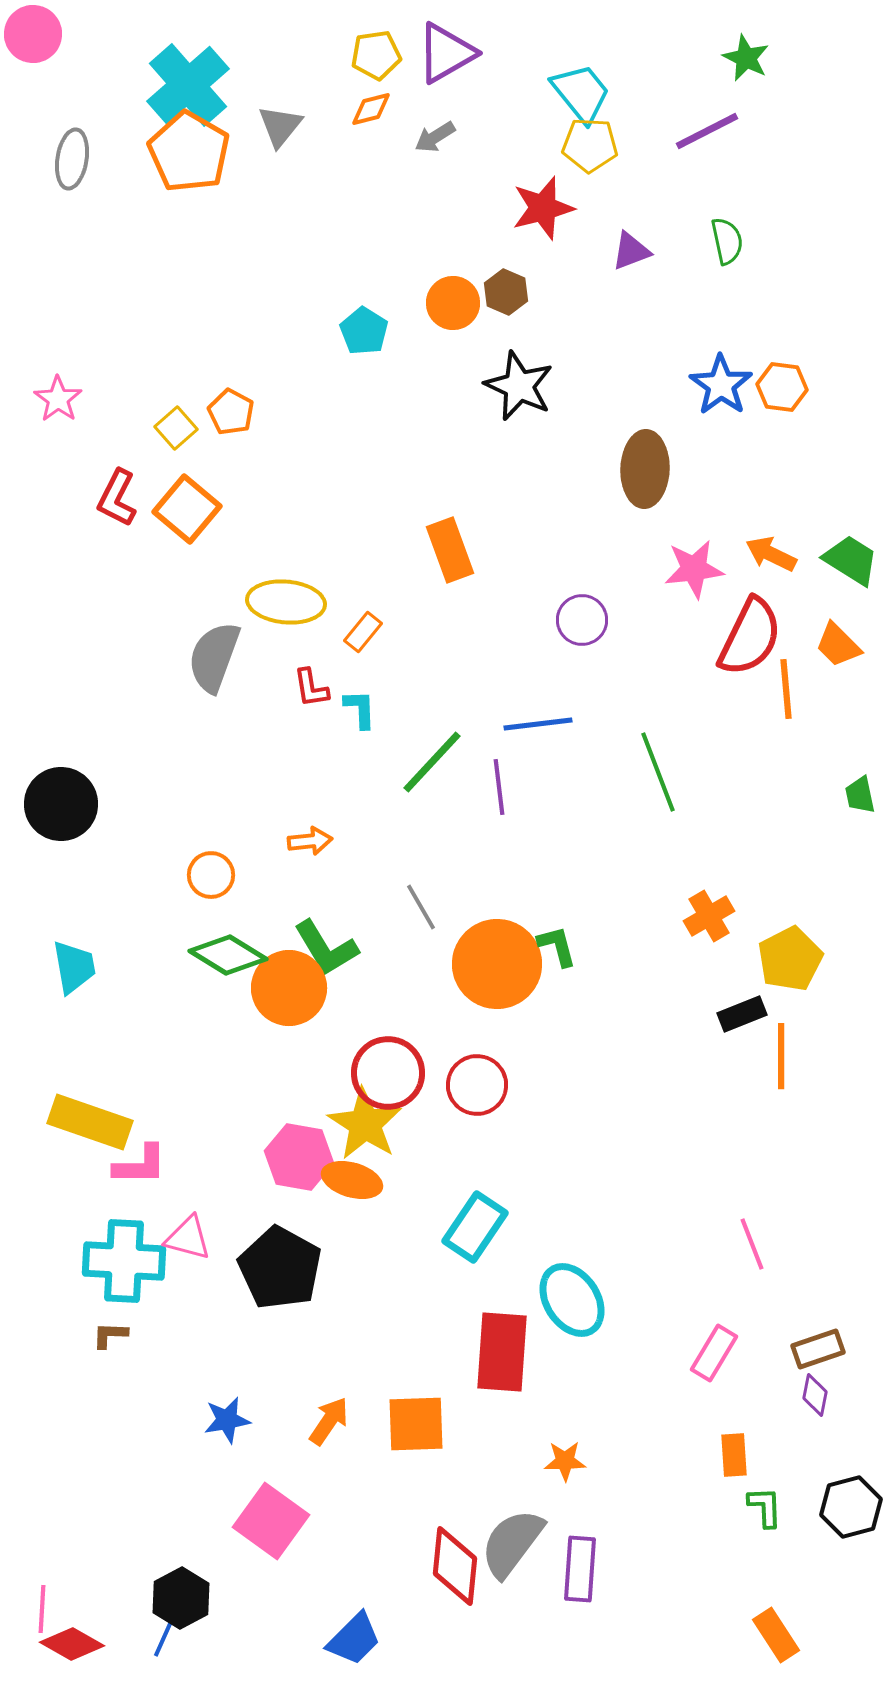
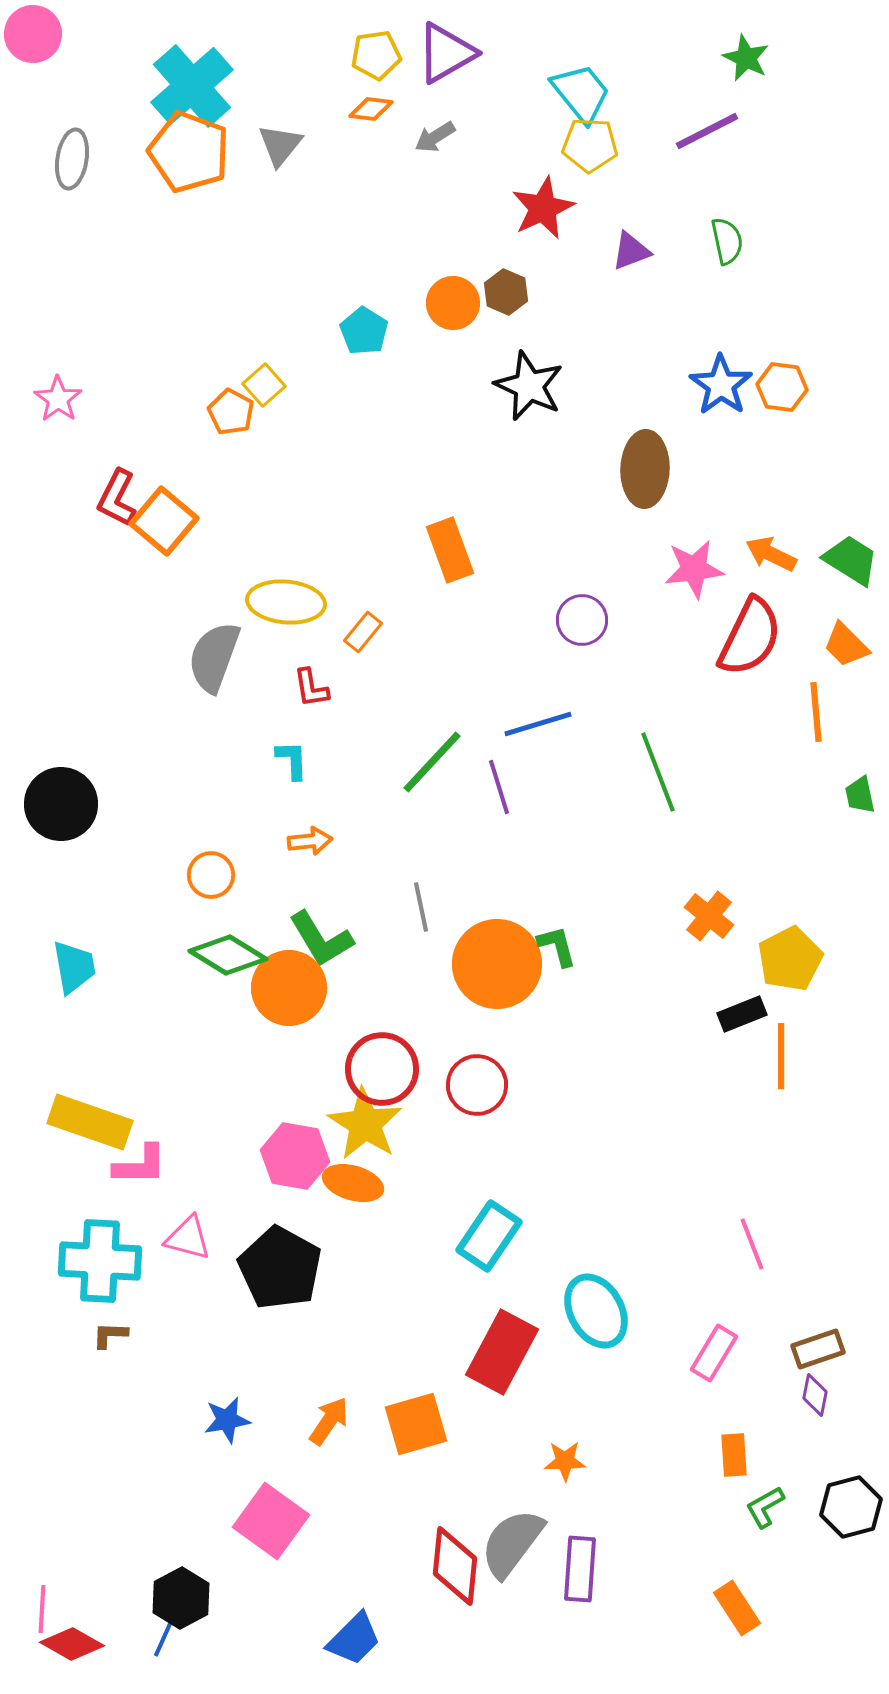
cyan cross at (188, 85): moved 4 px right, 1 px down
orange diamond at (371, 109): rotated 21 degrees clockwise
gray triangle at (280, 126): moved 19 px down
orange pentagon at (189, 152): rotated 10 degrees counterclockwise
red star at (543, 208): rotated 10 degrees counterclockwise
black star at (519, 386): moved 10 px right
yellow square at (176, 428): moved 88 px right, 43 px up
orange square at (187, 509): moved 23 px left, 12 px down
orange trapezoid at (838, 645): moved 8 px right
orange line at (786, 689): moved 30 px right, 23 px down
cyan L-shape at (360, 709): moved 68 px left, 51 px down
blue line at (538, 724): rotated 10 degrees counterclockwise
purple line at (499, 787): rotated 10 degrees counterclockwise
gray line at (421, 907): rotated 18 degrees clockwise
orange cross at (709, 916): rotated 21 degrees counterclockwise
green L-shape at (326, 948): moved 5 px left, 9 px up
red circle at (388, 1073): moved 6 px left, 4 px up
pink hexagon at (299, 1157): moved 4 px left, 1 px up
orange ellipse at (352, 1180): moved 1 px right, 3 px down
cyan rectangle at (475, 1227): moved 14 px right, 9 px down
cyan cross at (124, 1261): moved 24 px left
cyan ellipse at (572, 1300): moved 24 px right, 11 px down; rotated 4 degrees clockwise
red rectangle at (502, 1352): rotated 24 degrees clockwise
orange square at (416, 1424): rotated 14 degrees counterclockwise
green L-shape at (765, 1507): rotated 117 degrees counterclockwise
orange rectangle at (776, 1635): moved 39 px left, 27 px up
